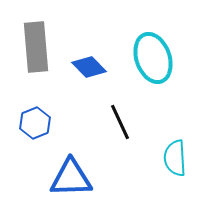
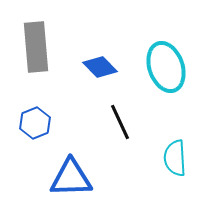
cyan ellipse: moved 13 px right, 9 px down
blue diamond: moved 11 px right
